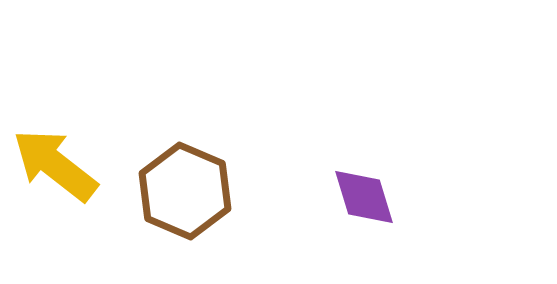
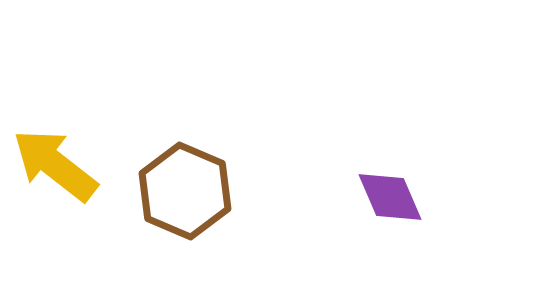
purple diamond: moved 26 px right; rotated 6 degrees counterclockwise
